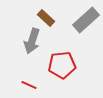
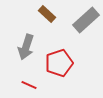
brown rectangle: moved 1 px right, 4 px up
gray arrow: moved 6 px left, 6 px down
red pentagon: moved 3 px left, 2 px up; rotated 12 degrees counterclockwise
